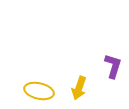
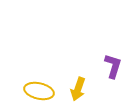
yellow arrow: moved 1 px left, 1 px down
